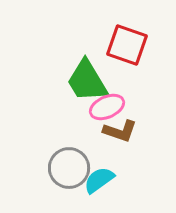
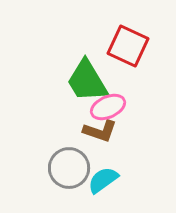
red square: moved 1 px right, 1 px down; rotated 6 degrees clockwise
pink ellipse: moved 1 px right
brown L-shape: moved 20 px left
cyan semicircle: moved 4 px right
